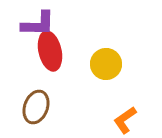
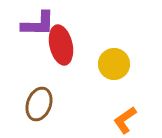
red ellipse: moved 11 px right, 6 px up
yellow circle: moved 8 px right
brown ellipse: moved 3 px right, 3 px up
